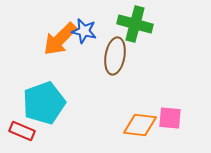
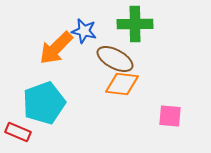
green cross: rotated 16 degrees counterclockwise
orange arrow: moved 4 px left, 9 px down
brown ellipse: moved 3 px down; rotated 72 degrees counterclockwise
pink square: moved 2 px up
orange diamond: moved 18 px left, 41 px up
red rectangle: moved 4 px left, 1 px down
